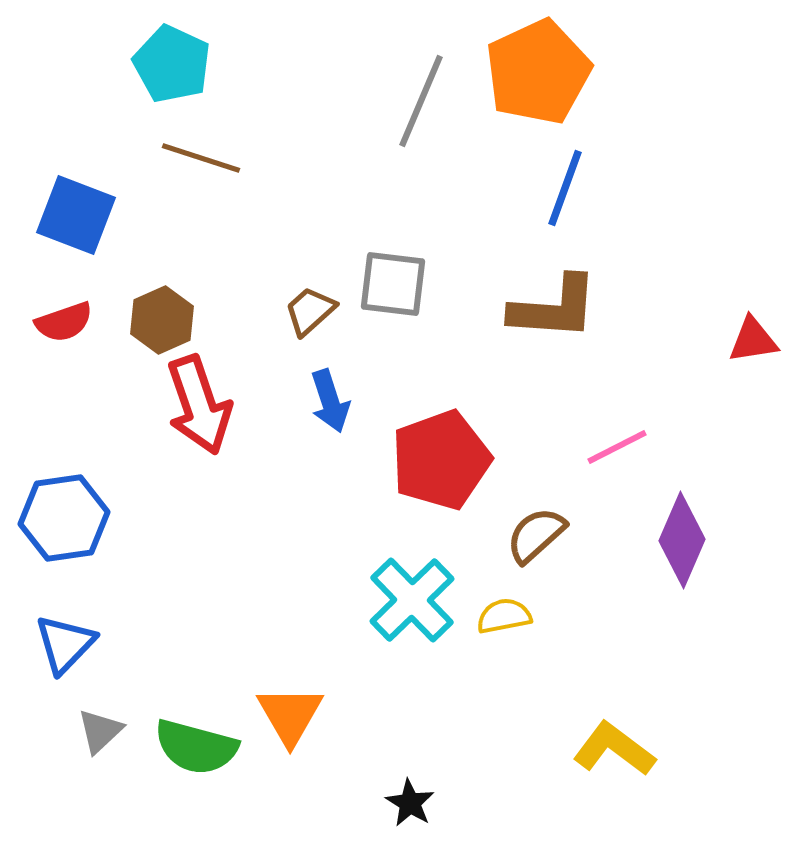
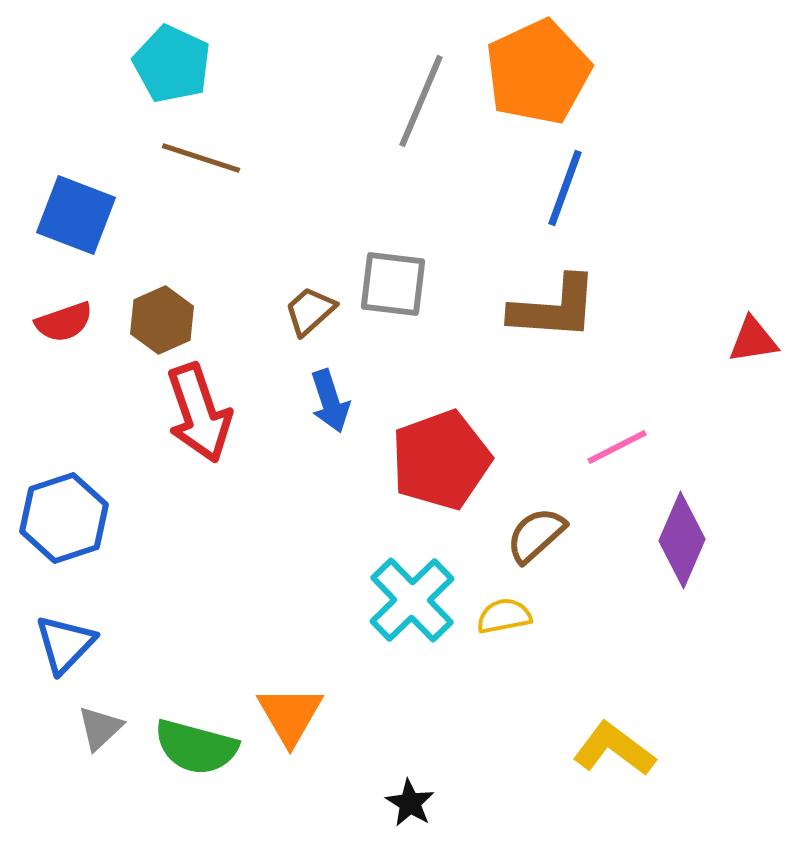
red arrow: moved 8 px down
blue hexagon: rotated 10 degrees counterclockwise
gray triangle: moved 3 px up
